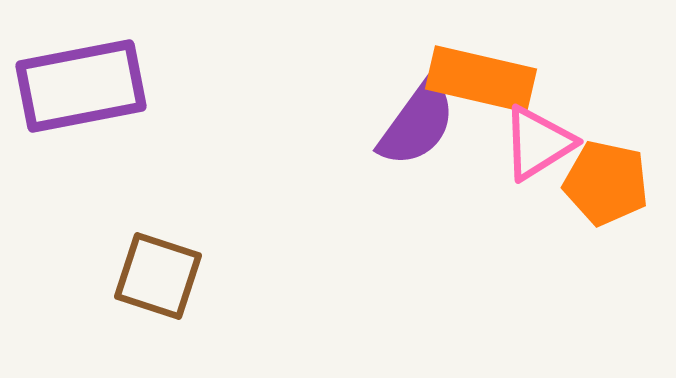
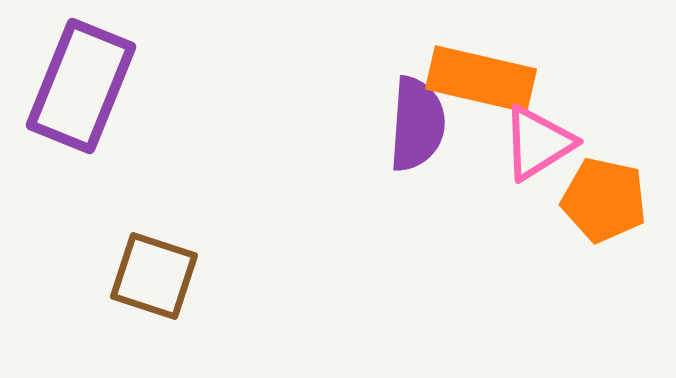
purple rectangle: rotated 57 degrees counterclockwise
purple semicircle: rotated 32 degrees counterclockwise
orange pentagon: moved 2 px left, 17 px down
brown square: moved 4 px left
